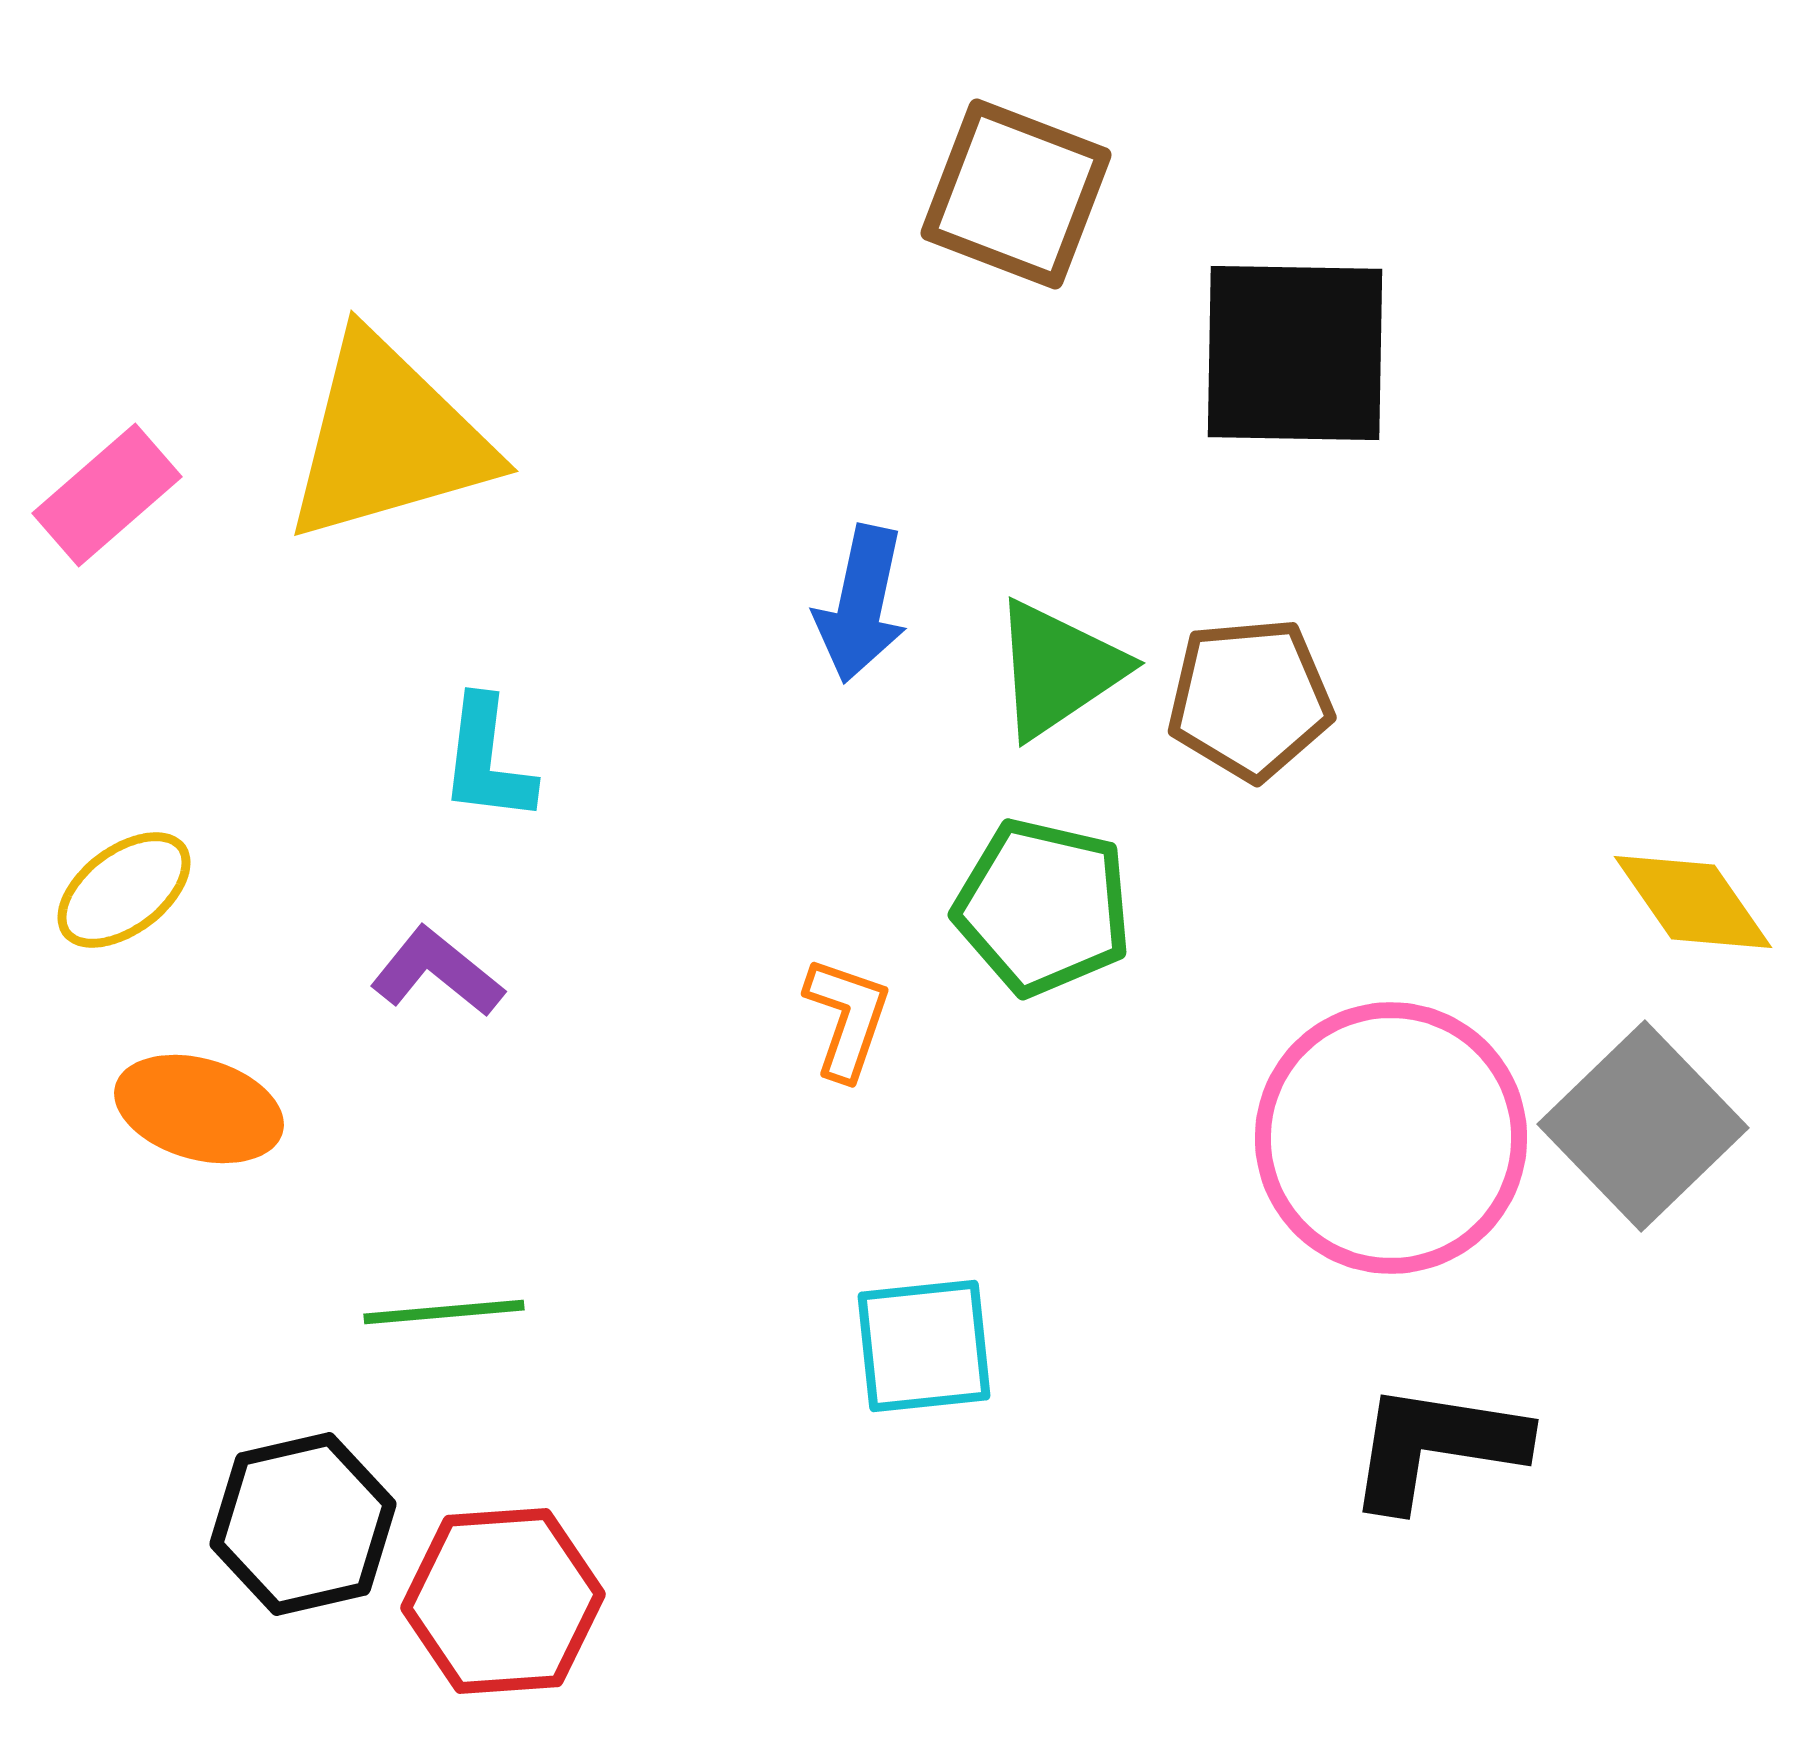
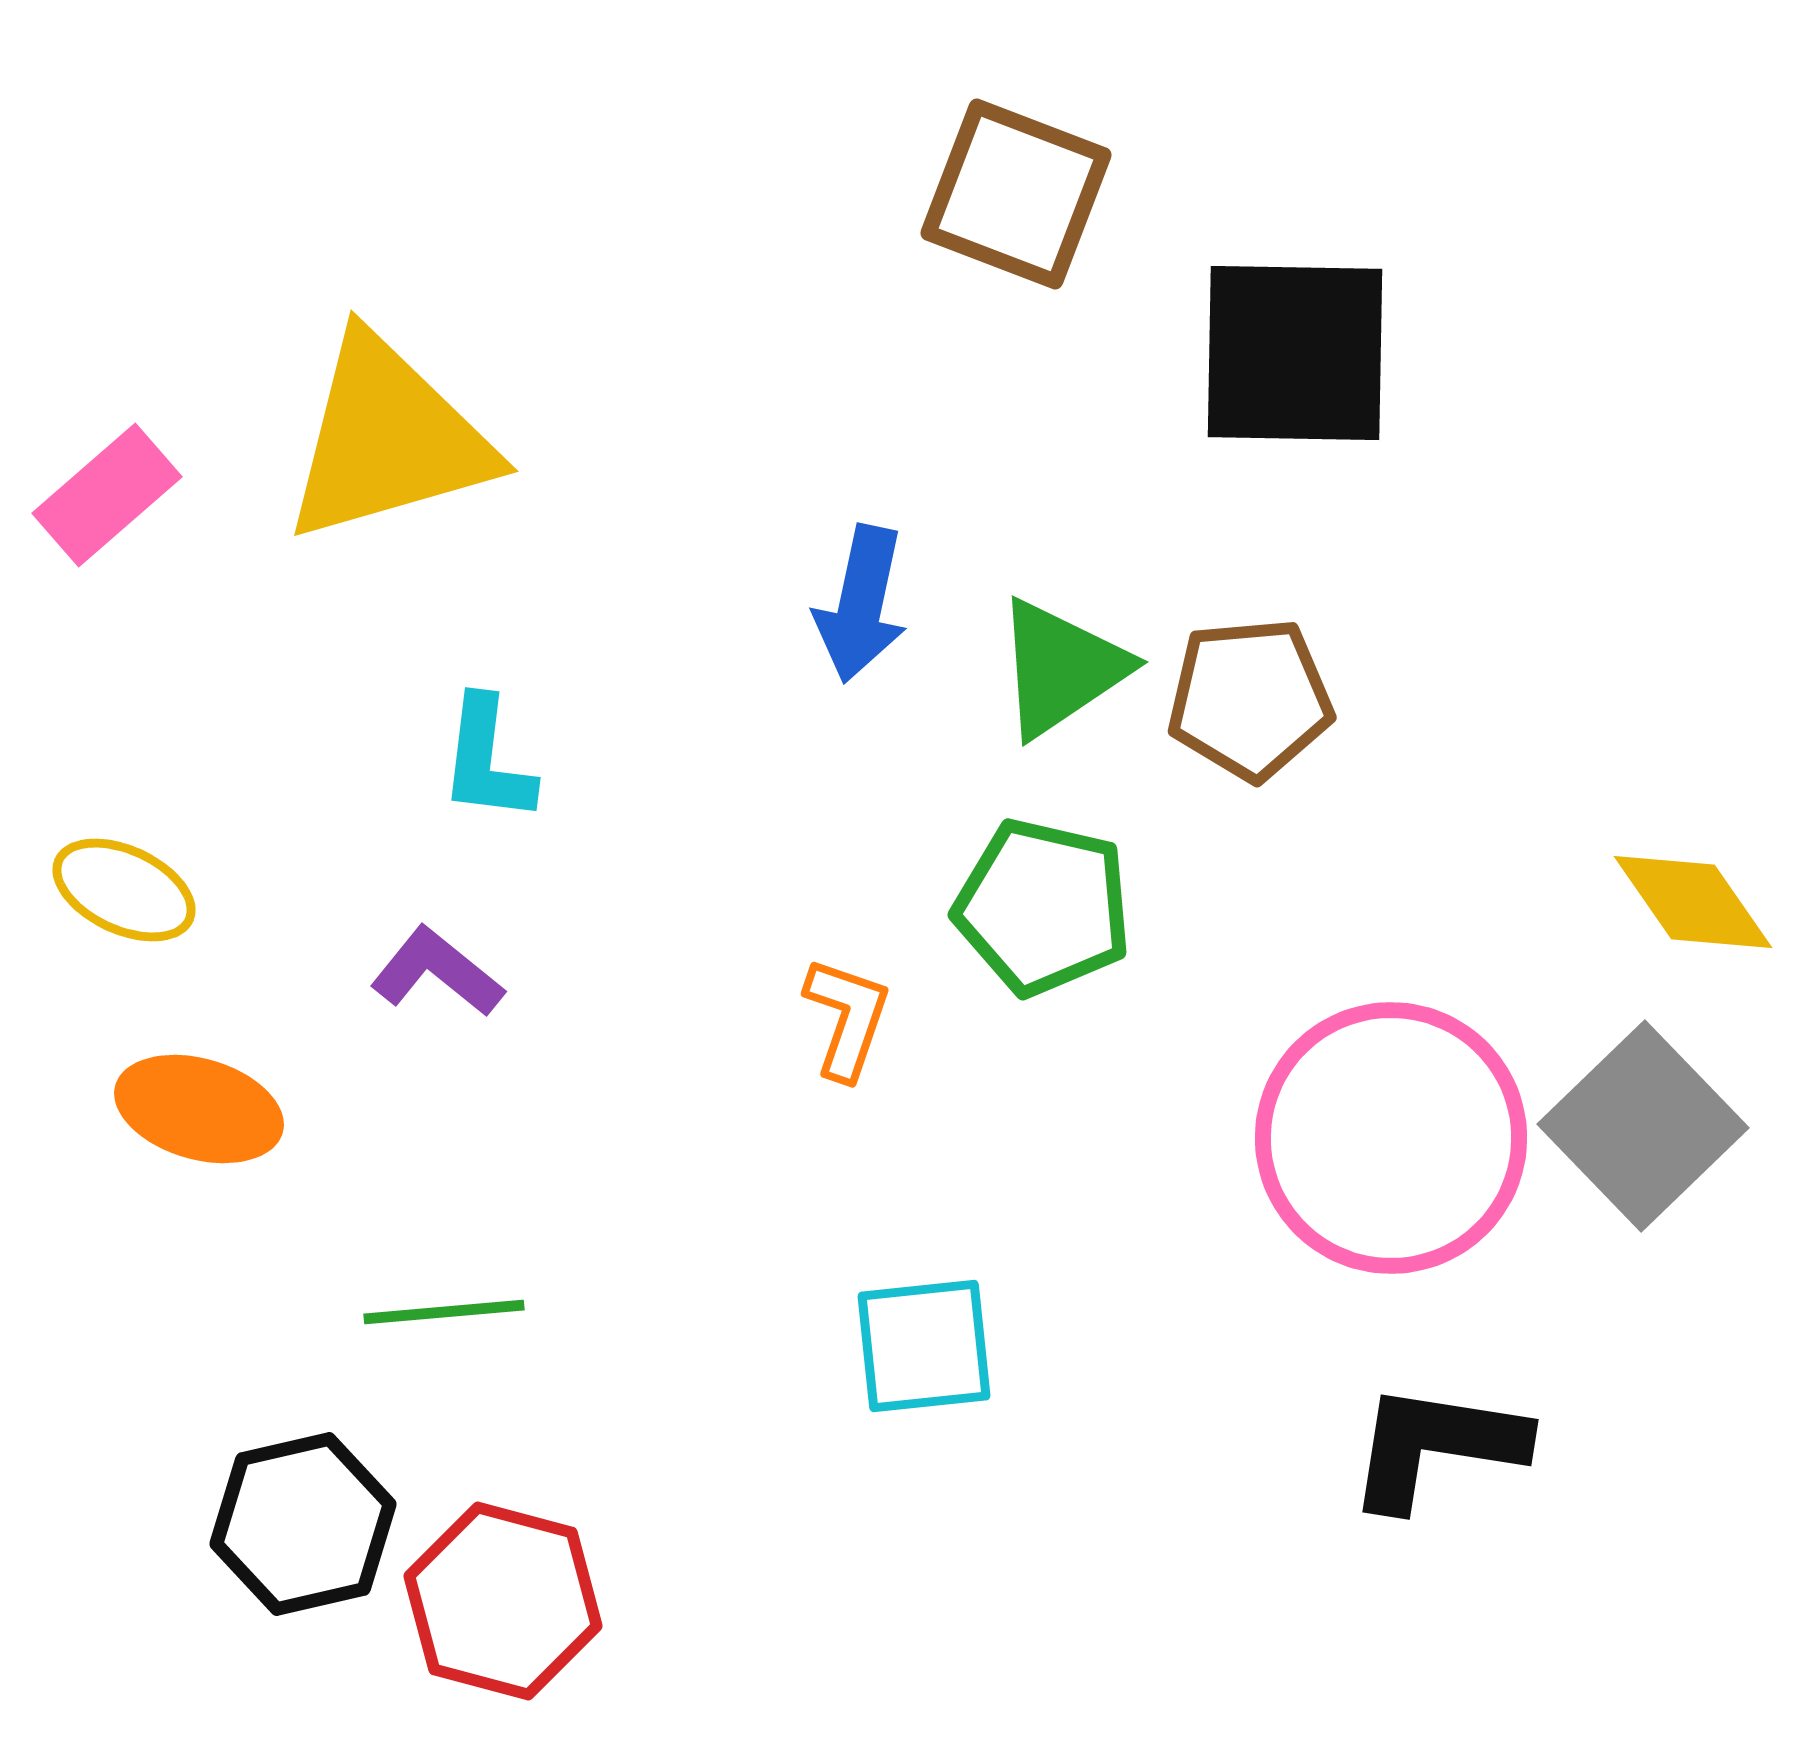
green triangle: moved 3 px right, 1 px up
yellow ellipse: rotated 62 degrees clockwise
red hexagon: rotated 19 degrees clockwise
